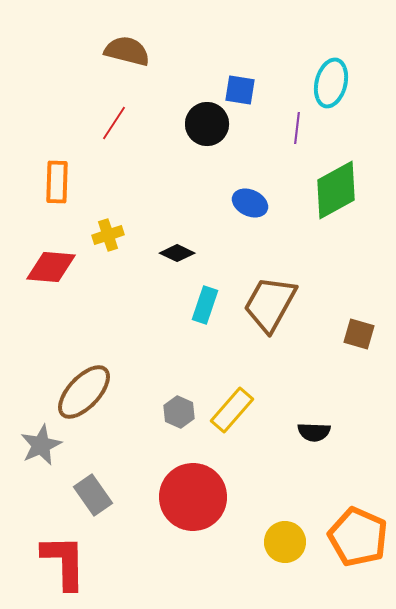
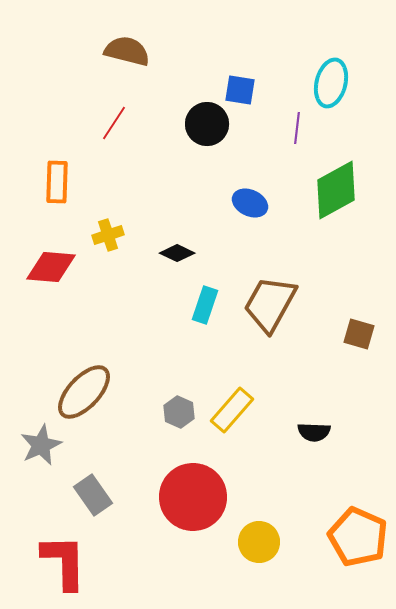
yellow circle: moved 26 px left
